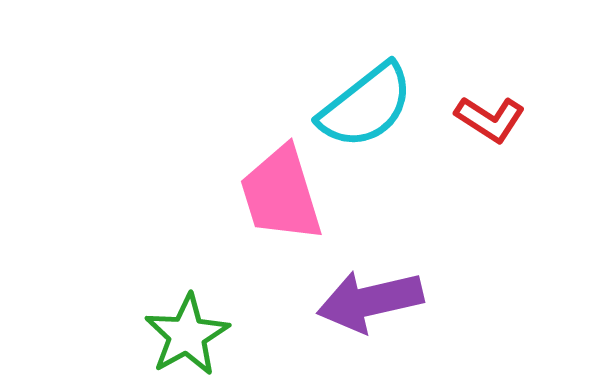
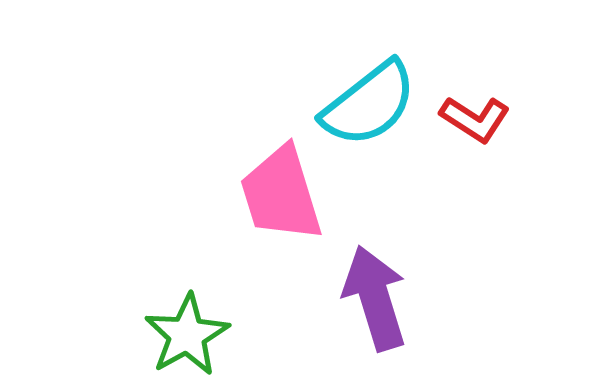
cyan semicircle: moved 3 px right, 2 px up
red L-shape: moved 15 px left
purple arrow: moved 5 px right, 3 px up; rotated 86 degrees clockwise
